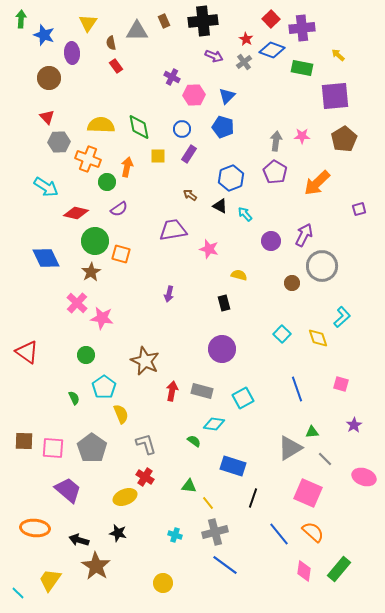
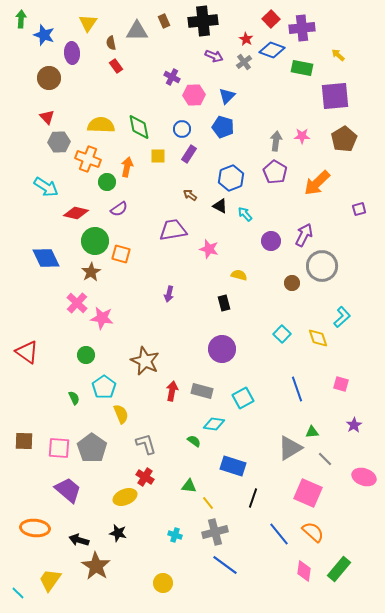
pink square at (53, 448): moved 6 px right
